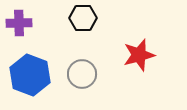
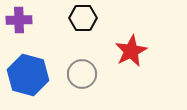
purple cross: moved 3 px up
red star: moved 8 px left, 4 px up; rotated 12 degrees counterclockwise
blue hexagon: moved 2 px left; rotated 6 degrees counterclockwise
